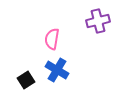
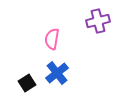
blue cross: moved 3 px down; rotated 20 degrees clockwise
black square: moved 1 px right, 3 px down
